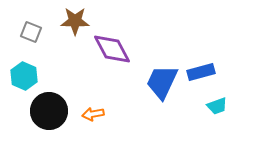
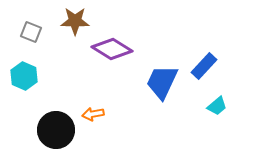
purple diamond: rotated 30 degrees counterclockwise
blue rectangle: moved 3 px right, 6 px up; rotated 32 degrees counterclockwise
cyan trapezoid: rotated 20 degrees counterclockwise
black circle: moved 7 px right, 19 px down
